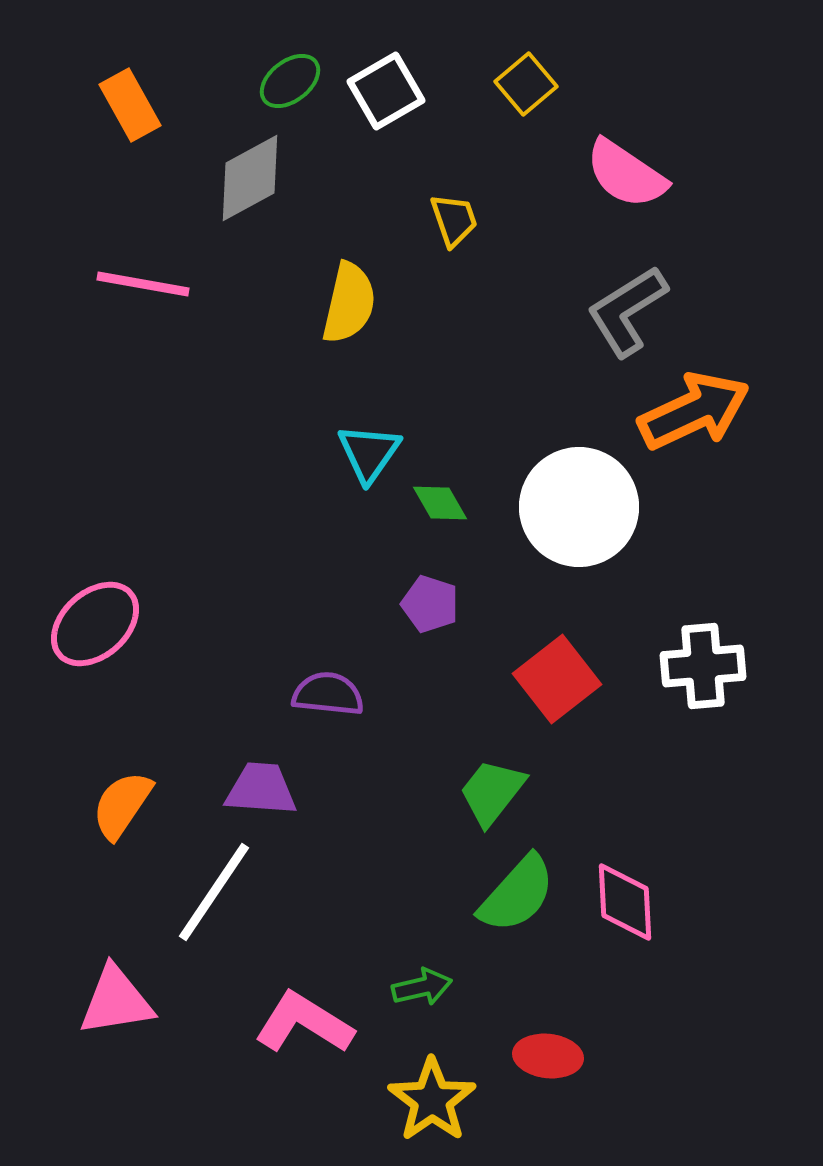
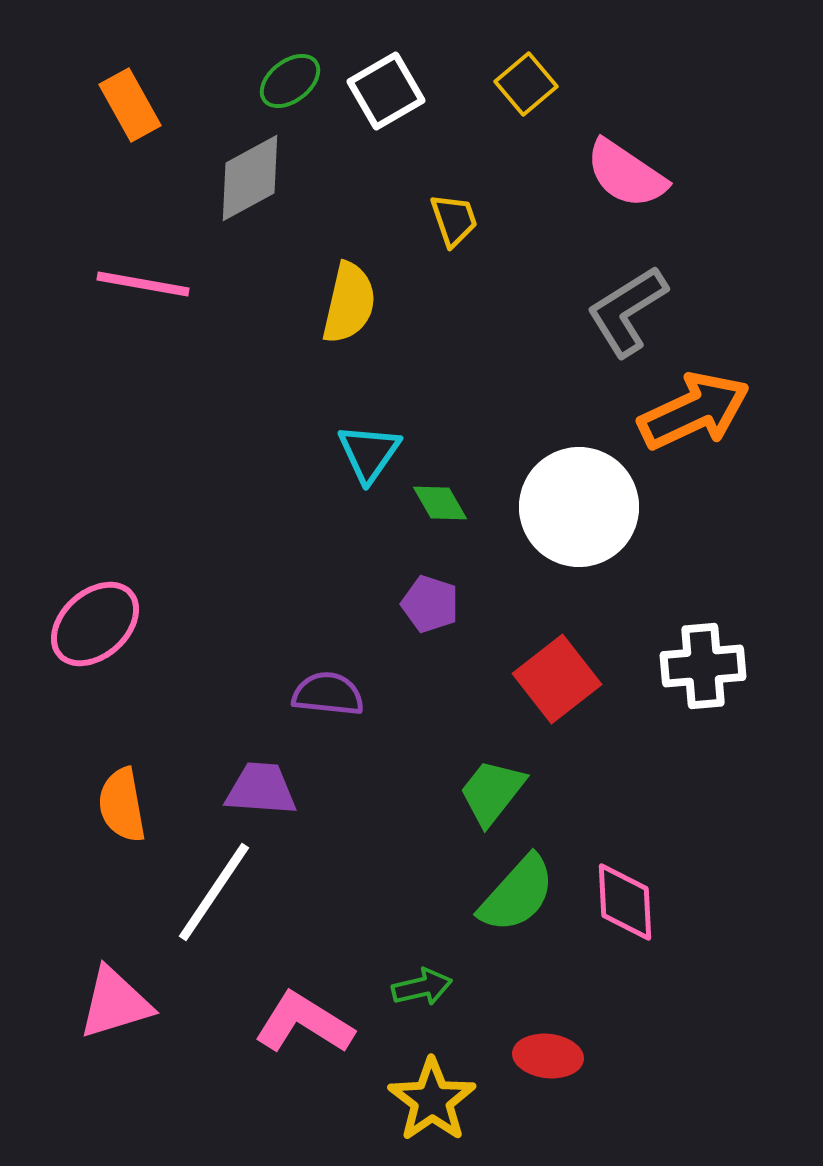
orange semicircle: rotated 44 degrees counterclockwise
pink triangle: moved 1 px left, 2 px down; rotated 8 degrees counterclockwise
